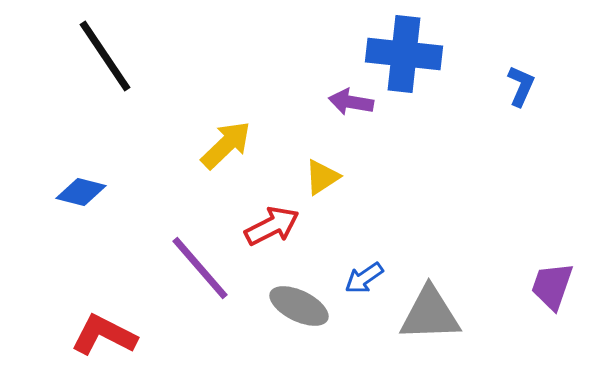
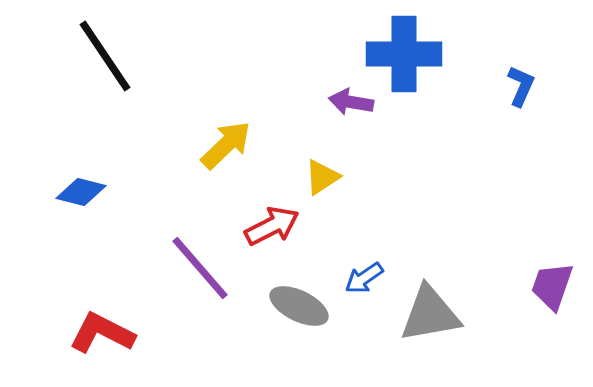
blue cross: rotated 6 degrees counterclockwise
gray triangle: rotated 8 degrees counterclockwise
red L-shape: moved 2 px left, 2 px up
